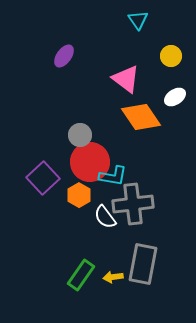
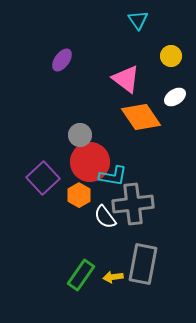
purple ellipse: moved 2 px left, 4 px down
